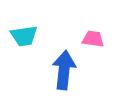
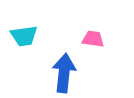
blue arrow: moved 3 px down
